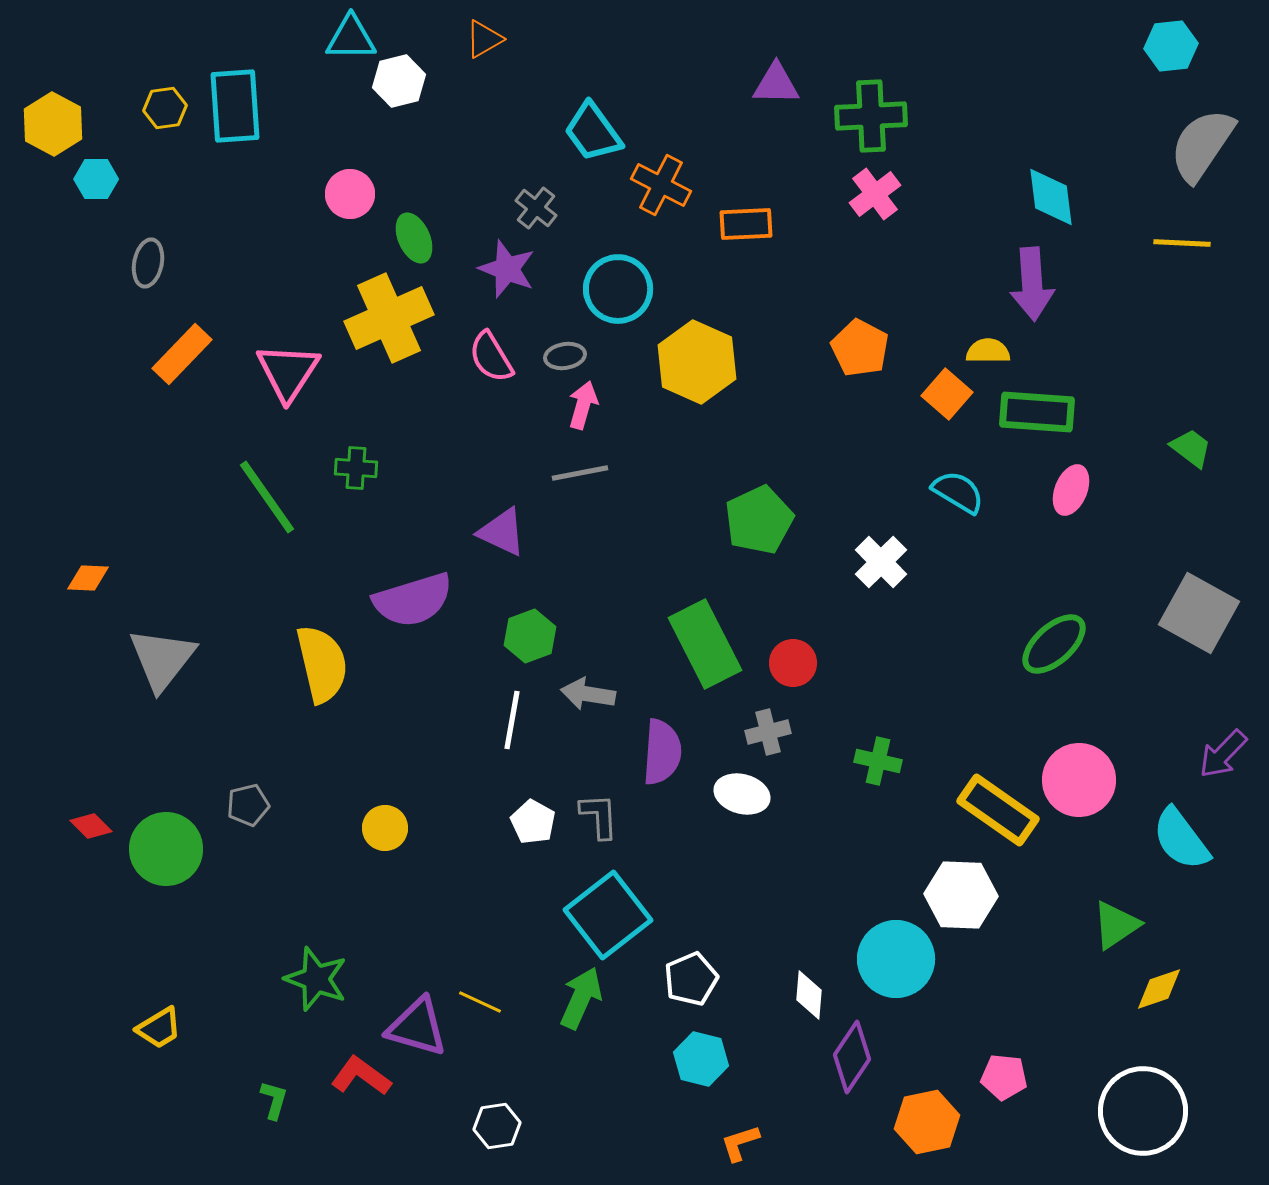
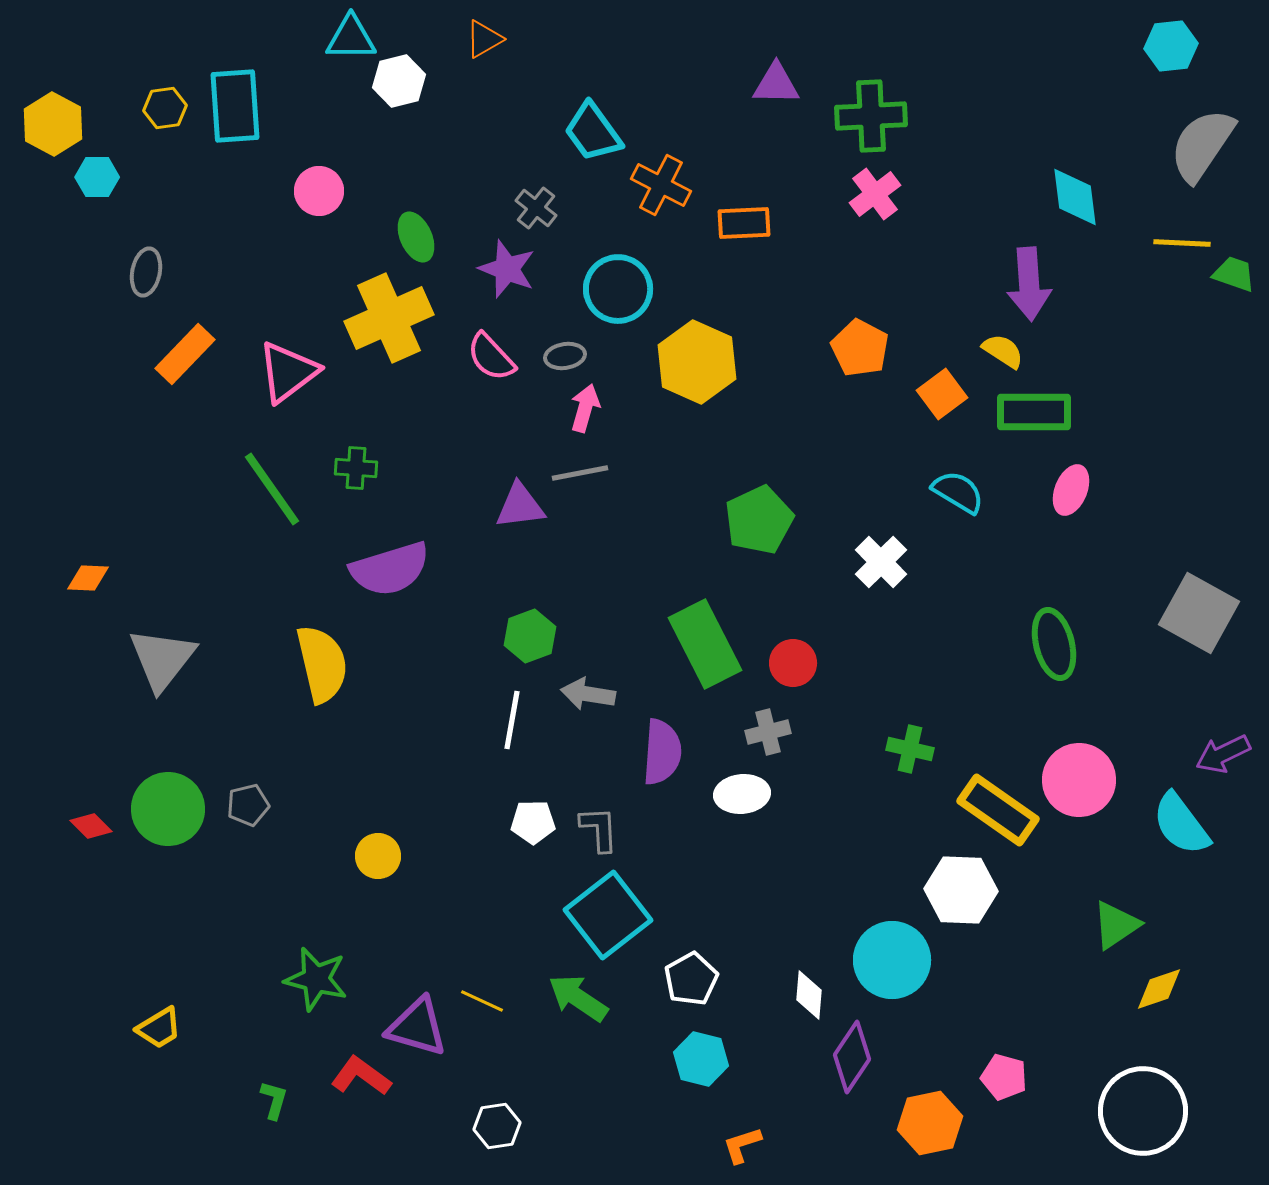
cyan hexagon at (96, 179): moved 1 px right, 2 px up
pink circle at (350, 194): moved 31 px left, 3 px up
cyan diamond at (1051, 197): moved 24 px right
orange rectangle at (746, 224): moved 2 px left, 1 px up
green ellipse at (414, 238): moved 2 px right, 1 px up
gray ellipse at (148, 263): moved 2 px left, 9 px down
purple arrow at (1032, 284): moved 3 px left
yellow semicircle at (988, 351): moved 15 px right; rotated 33 degrees clockwise
orange rectangle at (182, 354): moved 3 px right
pink semicircle at (491, 357): rotated 12 degrees counterclockwise
pink triangle at (288, 372): rotated 20 degrees clockwise
orange square at (947, 394): moved 5 px left; rotated 12 degrees clockwise
pink arrow at (583, 405): moved 2 px right, 3 px down
green rectangle at (1037, 412): moved 3 px left; rotated 4 degrees counterclockwise
green trapezoid at (1191, 448): moved 43 px right, 174 px up; rotated 18 degrees counterclockwise
green line at (267, 497): moved 5 px right, 8 px up
purple triangle at (502, 532): moved 18 px right, 26 px up; rotated 32 degrees counterclockwise
purple semicircle at (413, 600): moved 23 px left, 31 px up
green ellipse at (1054, 644): rotated 62 degrees counterclockwise
purple arrow at (1223, 754): rotated 20 degrees clockwise
green cross at (878, 761): moved 32 px right, 12 px up
white ellipse at (742, 794): rotated 20 degrees counterclockwise
gray L-shape at (599, 816): moved 13 px down
white pentagon at (533, 822): rotated 30 degrees counterclockwise
yellow circle at (385, 828): moved 7 px left, 28 px down
cyan semicircle at (1181, 839): moved 15 px up
green circle at (166, 849): moved 2 px right, 40 px up
white hexagon at (961, 895): moved 5 px up
cyan circle at (896, 959): moved 4 px left, 1 px down
green star at (316, 979): rotated 6 degrees counterclockwise
white pentagon at (691, 979): rotated 6 degrees counterclockwise
green arrow at (581, 998): moved 3 px left; rotated 80 degrees counterclockwise
yellow line at (480, 1002): moved 2 px right, 1 px up
pink pentagon at (1004, 1077): rotated 9 degrees clockwise
orange hexagon at (927, 1122): moved 3 px right, 1 px down
orange L-shape at (740, 1143): moved 2 px right, 2 px down
